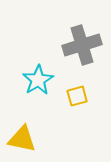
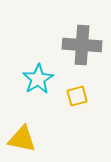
gray cross: rotated 21 degrees clockwise
cyan star: moved 1 px up
